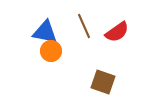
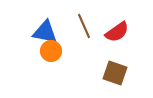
brown square: moved 12 px right, 9 px up
